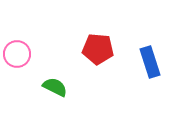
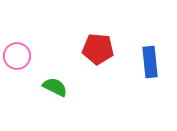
pink circle: moved 2 px down
blue rectangle: rotated 12 degrees clockwise
